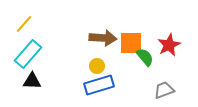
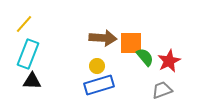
red star: moved 16 px down
cyan rectangle: rotated 20 degrees counterclockwise
gray trapezoid: moved 2 px left
